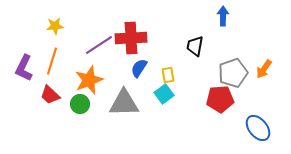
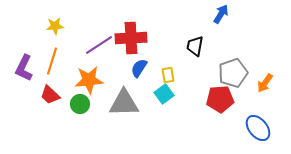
blue arrow: moved 2 px left, 2 px up; rotated 30 degrees clockwise
orange arrow: moved 1 px right, 14 px down
orange star: rotated 16 degrees clockwise
